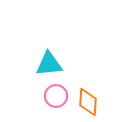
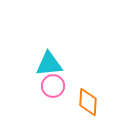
pink circle: moved 3 px left, 10 px up
